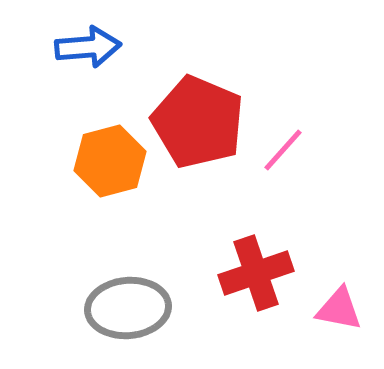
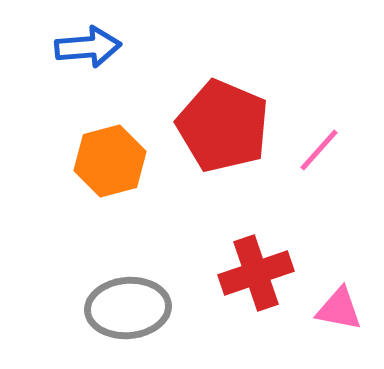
red pentagon: moved 25 px right, 4 px down
pink line: moved 36 px right
